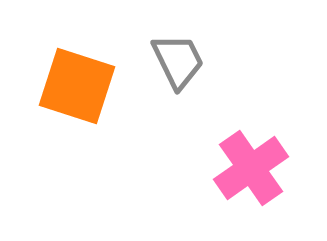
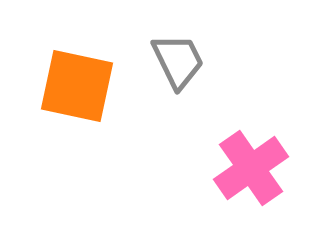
orange square: rotated 6 degrees counterclockwise
